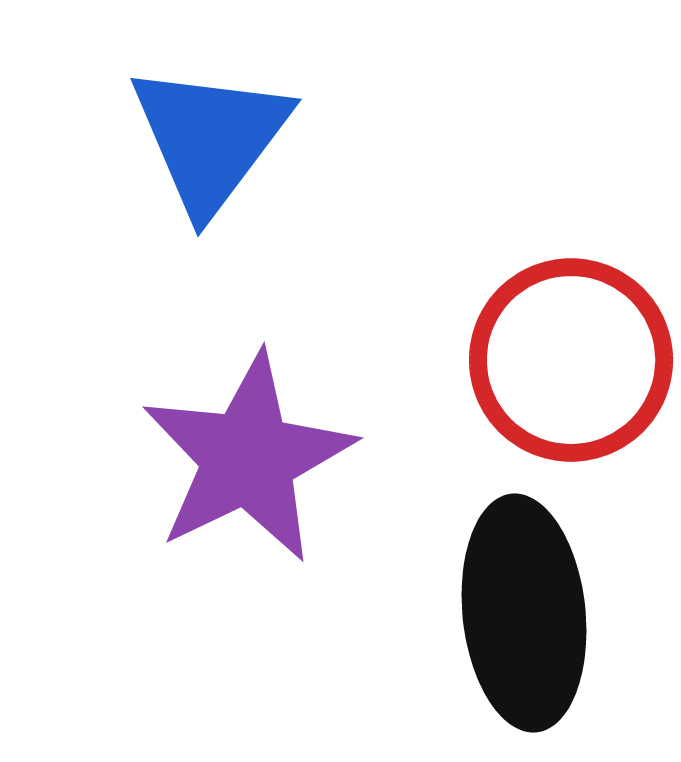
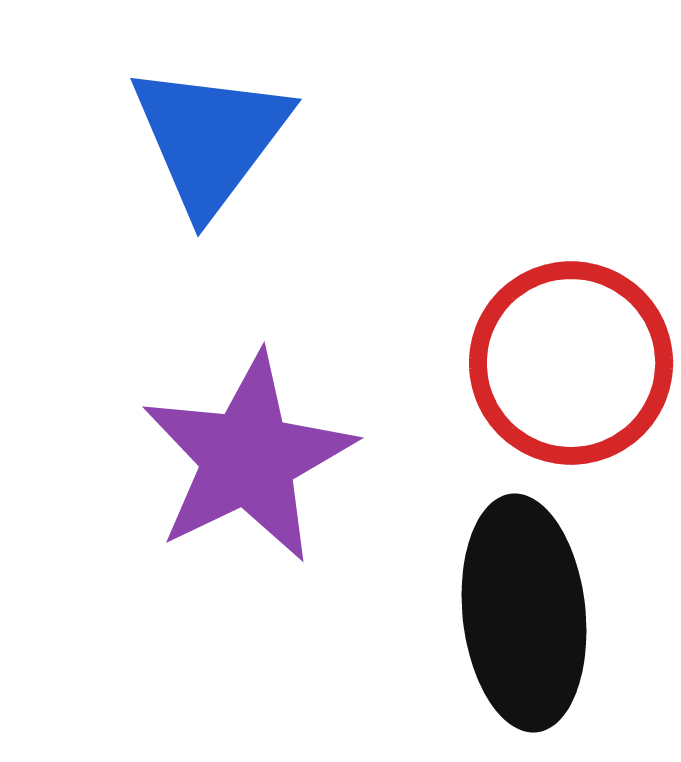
red circle: moved 3 px down
